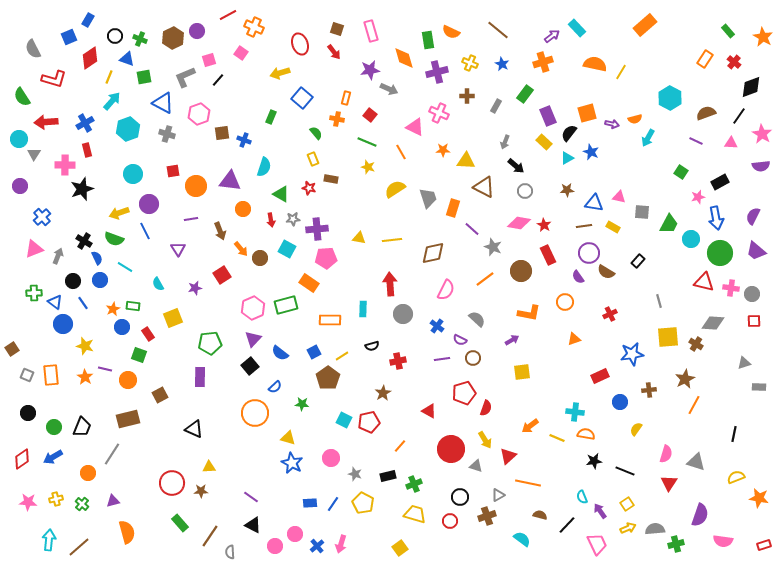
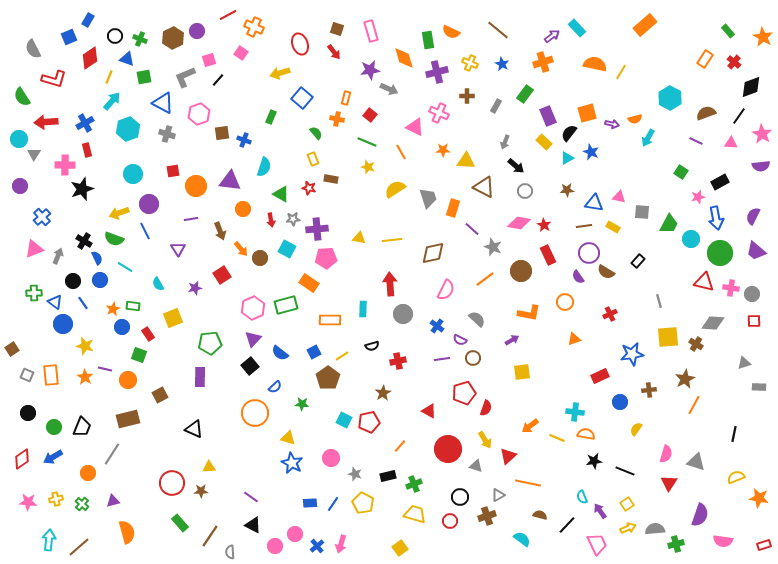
red circle at (451, 449): moved 3 px left
